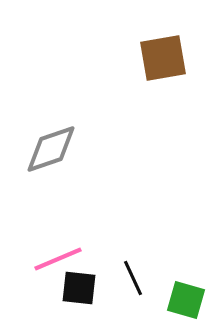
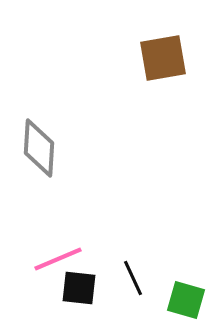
gray diamond: moved 12 px left, 1 px up; rotated 68 degrees counterclockwise
